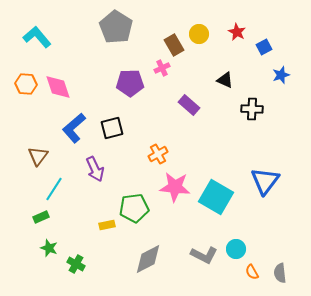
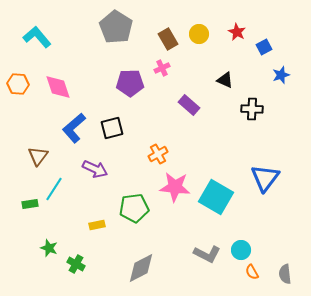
brown rectangle: moved 6 px left, 6 px up
orange hexagon: moved 8 px left
purple arrow: rotated 40 degrees counterclockwise
blue triangle: moved 3 px up
green rectangle: moved 11 px left, 13 px up; rotated 14 degrees clockwise
yellow rectangle: moved 10 px left
cyan circle: moved 5 px right, 1 px down
gray L-shape: moved 3 px right, 1 px up
gray diamond: moved 7 px left, 9 px down
gray semicircle: moved 5 px right, 1 px down
